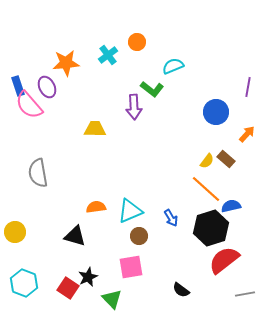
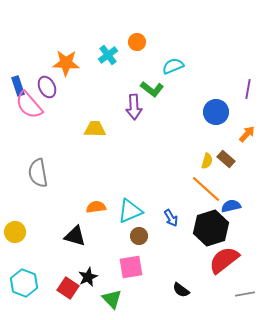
orange star: rotated 8 degrees clockwise
purple line: moved 2 px down
yellow semicircle: rotated 21 degrees counterclockwise
